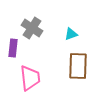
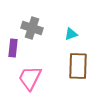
gray cross: rotated 15 degrees counterclockwise
pink trapezoid: rotated 148 degrees counterclockwise
